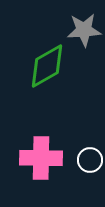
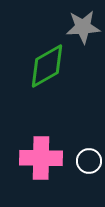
gray star: moved 1 px left, 3 px up
white circle: moved 1 px left, 1 px down
